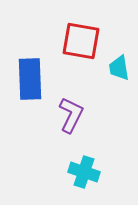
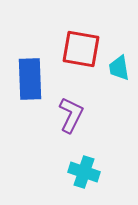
red square: moved 8 px down
